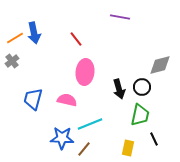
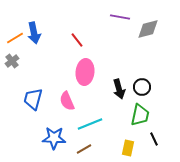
red line: moved 1 px right, 1 px down
gray diamond: moved 12 px left, 36 px up
pink semicircle: moved 1 px down; rotated 126 degrees counterclockwise
blue star: moved 8 px left
brown line: rotated 21 degrees clockwise
